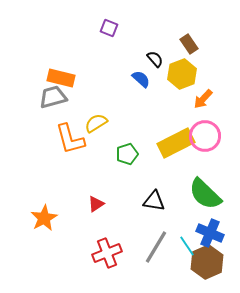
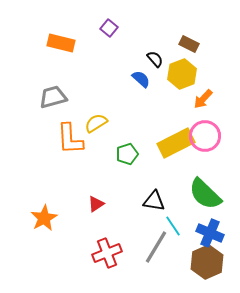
purple square: rotated 18 degrees clockwise
brown rectangle: rotated 30 degrees counterclockwise
orange rectangle: moved 35 px up
orange L-shape: rotated 12 degrees clockwise
cyan line: moved 14 px left, 20 px up
